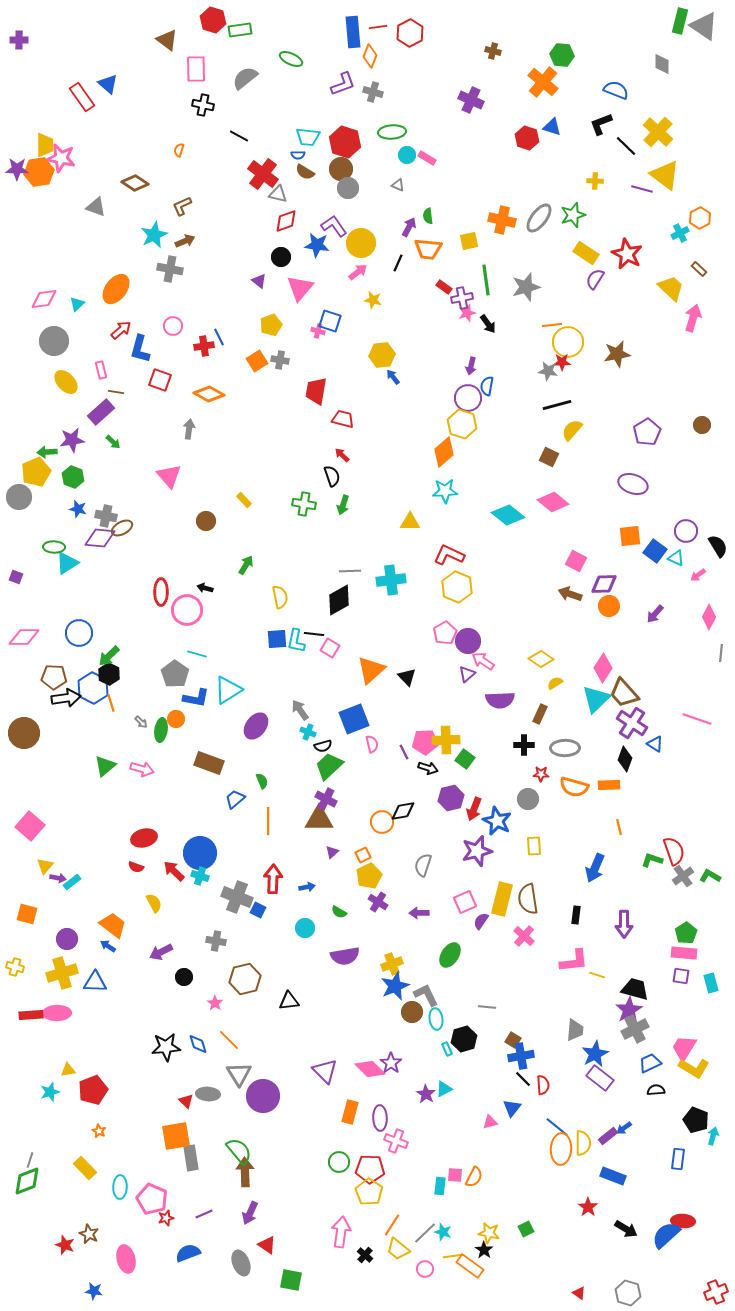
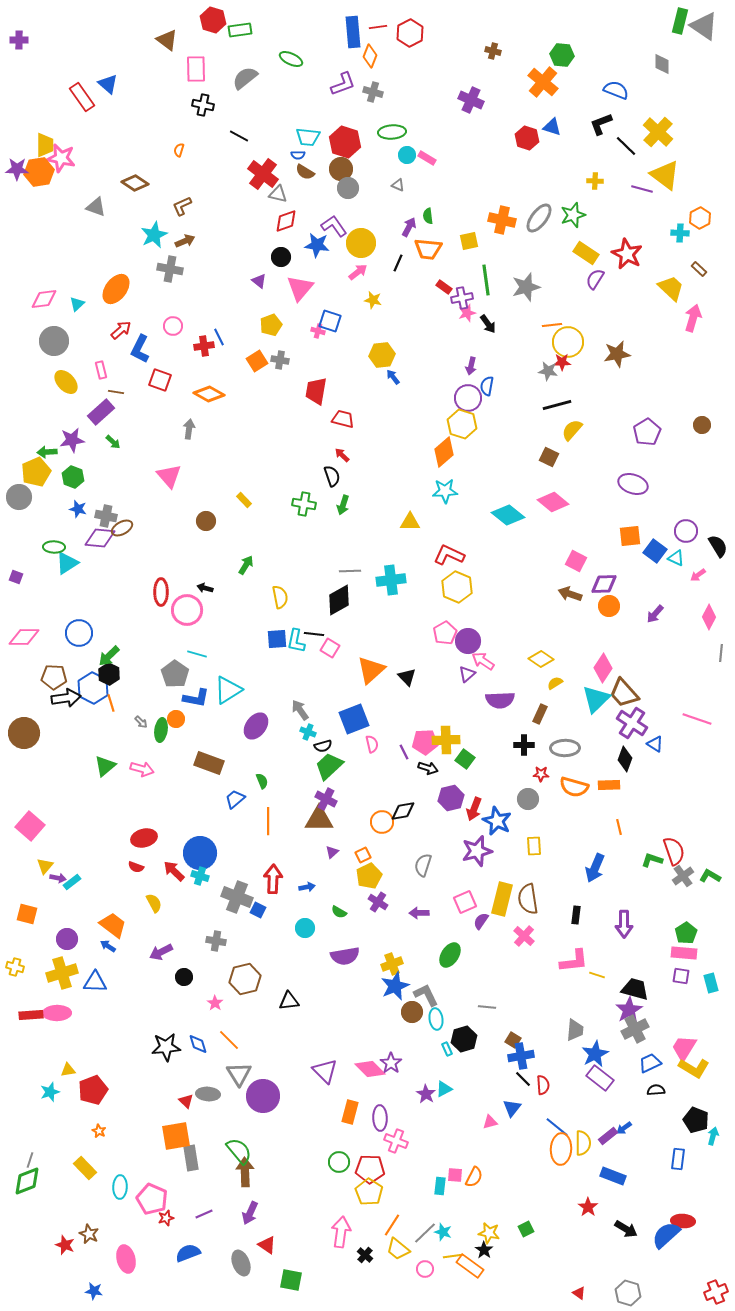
cyan cross at (680, 233): rotated 30 degrees clockwise
blue L-shape at (140, 349): rotated 12 degrees clockwise
